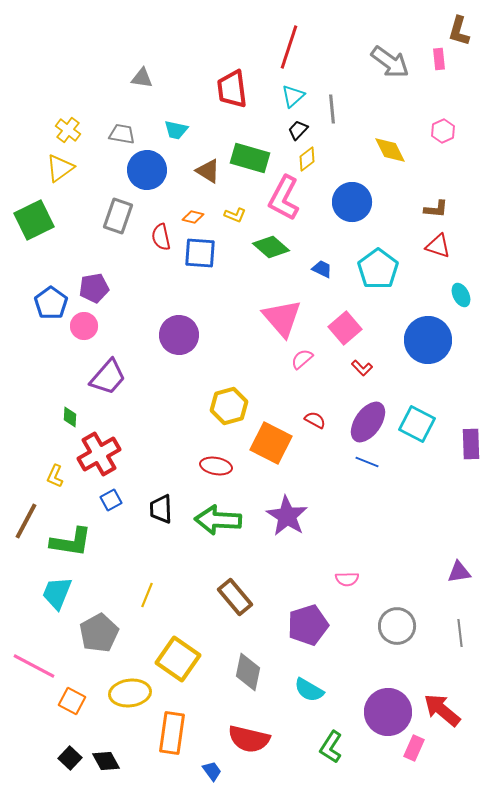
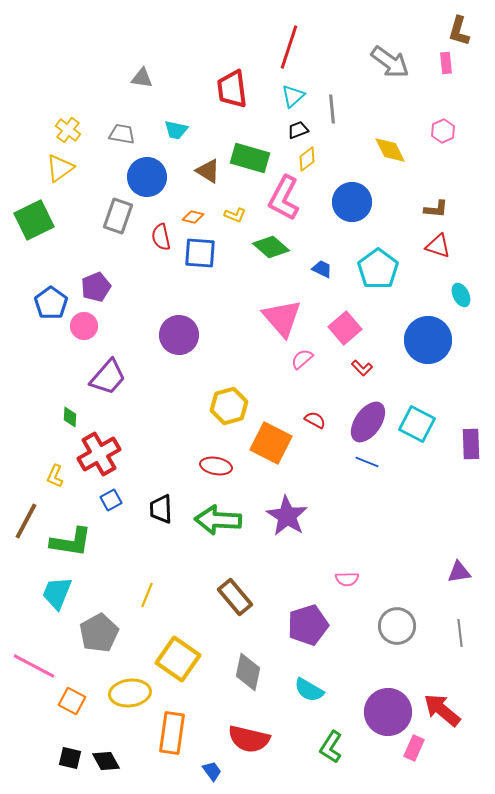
pink rectangle at (439, 59): moved 7 px right, 4 px down
black trapezoid at (298, 130): rotated 25 degrees clockwise
blue circle at (147, 170): moved 7 px down
purple pentagon at (94, 288): moved 2 px right, 1 px up; rotated 12 degrees counterclockwise
black square at (70, 758): rotated 30 degrees counterclockwise
